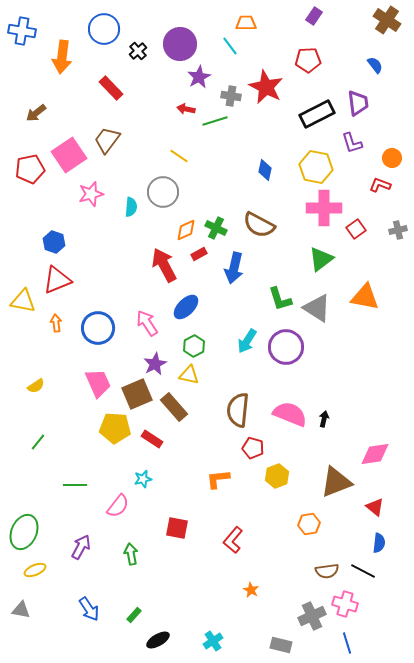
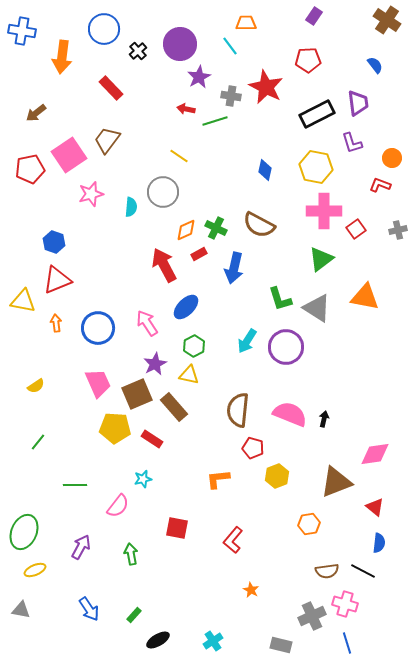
pink cross at (324, 208): moved 3 px down
